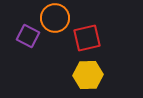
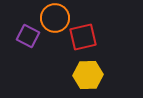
red square: moved 4 px left, 1 px up
